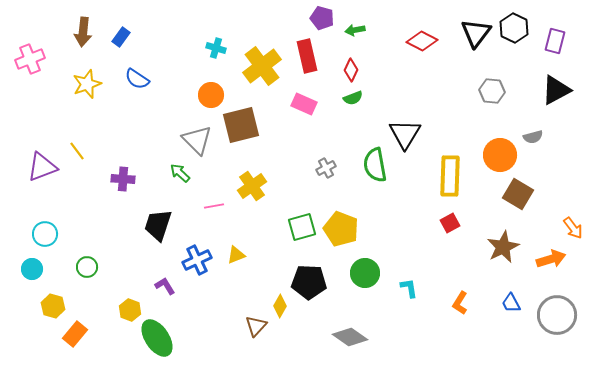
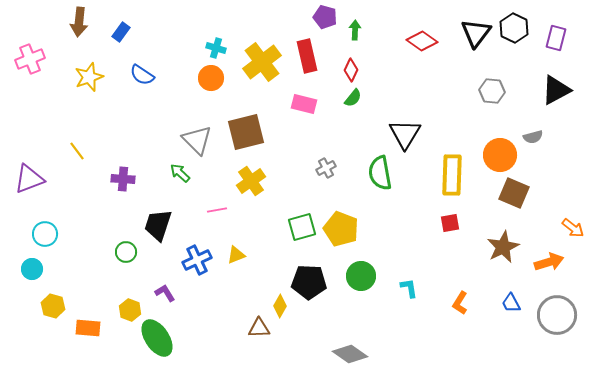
purple pentagon at (322, 18): moved 3 px right, 1 px up
green arrow at (355, 30): rotated 102 degrees clockwise
brown arrow at (83, 32): moved 4 px left, 10 px up
blue rectangle at (121, 37): moved 5 px up
red diamond at (422, 41): rotated 8 degrees clockwise
purple rectangle at (555, 41): moved 1 px right, 3 px up
yellow cross at (262, 66): moved 4 px up
blue semicircle at (137, 79): moved 5 px right, 4 px up
yellow star at (87, 84): moved 2 px right, 7 px up
orange circle at (211, 95): moved 17 px up
green semicircle at (353, 98): rotated 30 degrees counterclockwise
pink rectangle at (304, 104): rotated 10 degrees counterclockwise
brown square at (241, 125): moved 5 px right, 7 px down
green semicircle at (375, 165): moved 5 px right, 8 px down
purple triangle at (42, 167): moved 13 px left, 12 px down
yellow rectangle at (450, 176): moved 2 px right, 1 px up
yellow cross at (252, 186): moved 1 px left, 5 px up
brown square at (518, 194): moved 4 px left, 1 px up; rotated 8 degrees counterclockwise
pink line at (214, 206): moved 3 px right, 4 px down
red square at (450, 223): rotated 18 degrees clockwise
orange arrow at (573, 228): rotated 15 degrees counterclockwise
orange arrow at (551, 259): moved 2 px left, 3 px down
green circle at (87, 267): moved 39 px right, 15 px up
green circle at (365, 273): moved 4 px left, 3 px down
purple L-shape at (165, 286): moved 7 px down
brown triangle at (256, 326): moved 3 px right, 2 px down; rotated 45 degrees clockwise
orange rectangle at (75, 334): moved 13 px right, 6 px up; rotated 55 degrees clockwise
gray diamond at (350, 337): moved 17 px down
